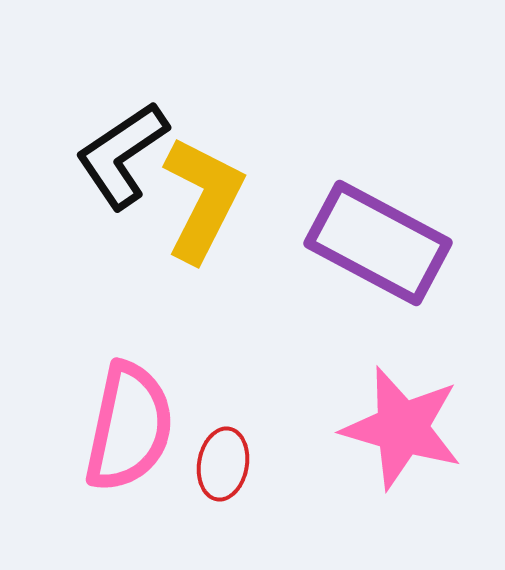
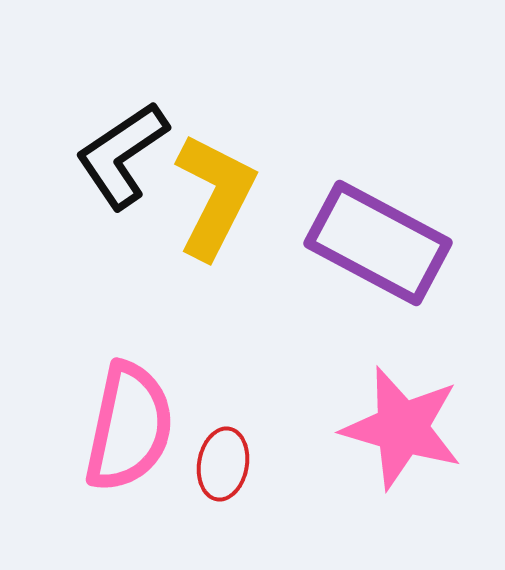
yellow L-shape: moved 12 px right, 3 px up
